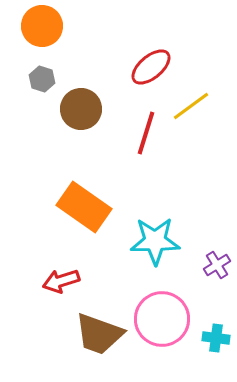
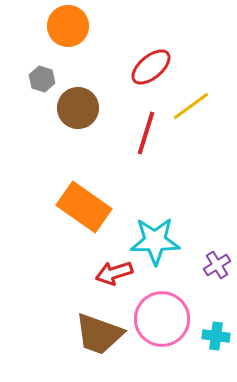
orange circle: moved 26 px right
brown circle: moved 3 px left, 1 px up
red arrow: moved 53 px right, 8 px up
cyan cross: moved 2 px up
